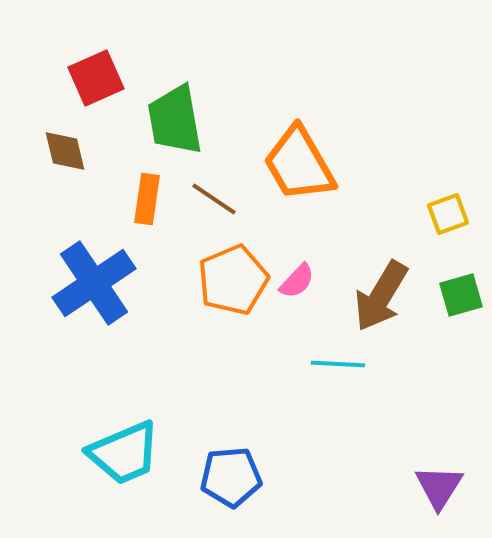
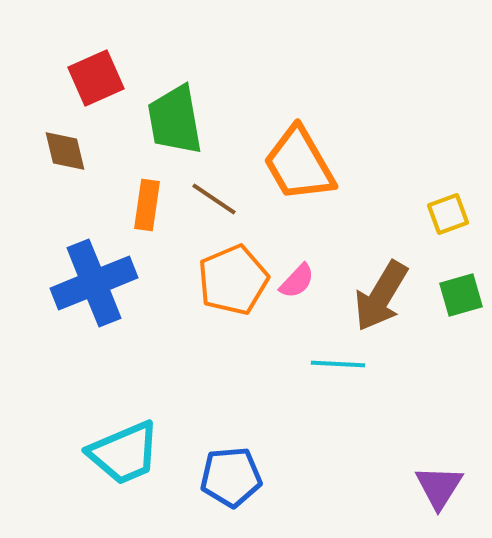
orange rectangle: moved 6 px down
blue cross: rotated 12 degrees clockwise
